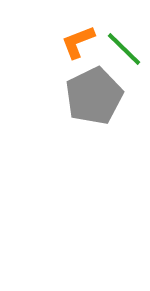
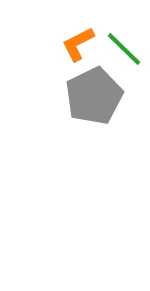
orange L-shape: moved 2 px down; rotated 6 degrees counterclockwise
